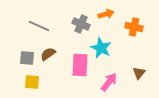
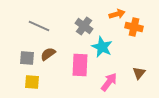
orange arrow: moved 11 px right
gray cross: moved 3 px right, 2 px down; rotated 12 degrees clockwise
cyan star: moved 1 px right, 1 px up
